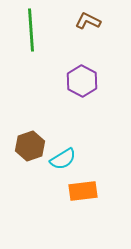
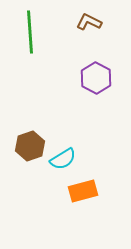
brown L-shape: moved 1 px right, 1 px down
green line: moved 1 px left, 2 px down
purple hexagon: moved 14 px right, 3 px up
orange rectangle: rotated 8 degrees counterclockwise
